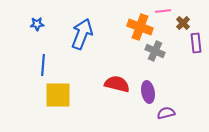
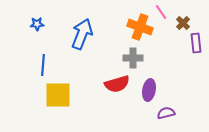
pink line: moved 2 px left, 1 px down; rotated 63 degrees clockwise
gray cross: moved 22 px left, 7 px down; rotated 24 degrees counterclockwise
red semicircle: rotated 150 degrees clockwise
purple ellipse: moved 1 px right, 2 px up; rotated 20 degrees clockwise
